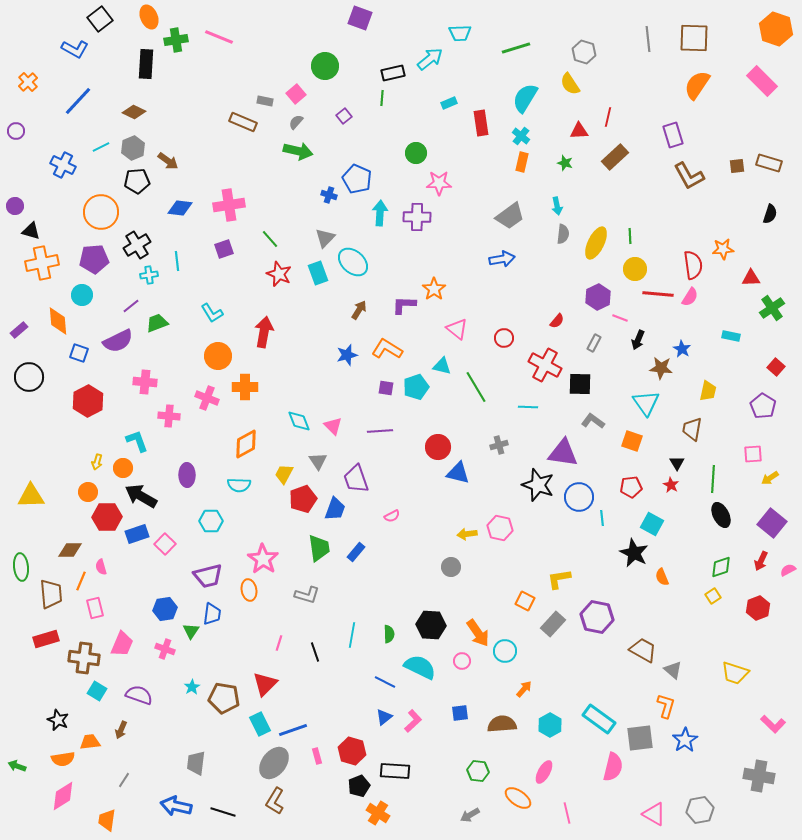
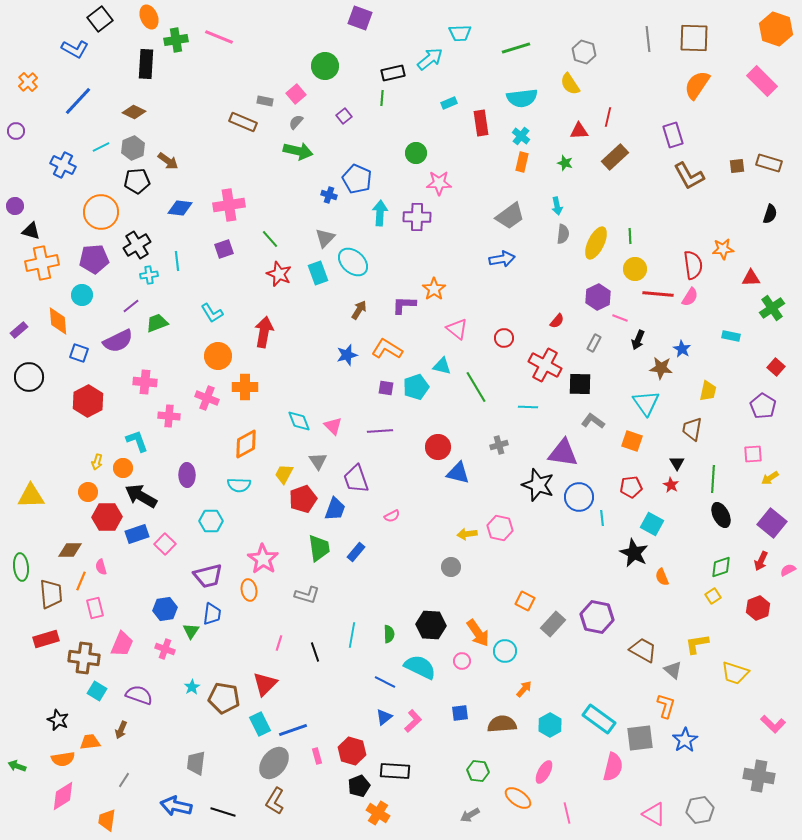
cyan semicircle at (525, 98): moved 3 px left; rotated 128 degrees counterclockwise
yellow L-shape at (559, 579): moved 138 px right, 65 px down
